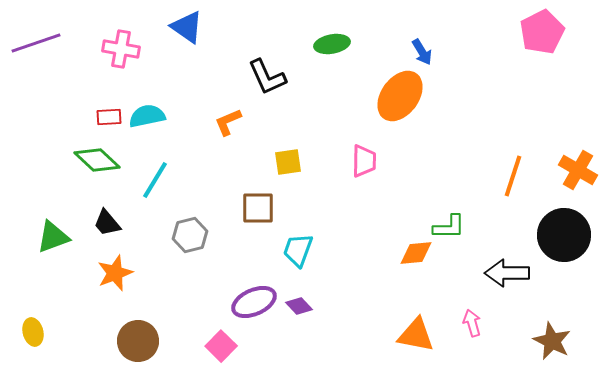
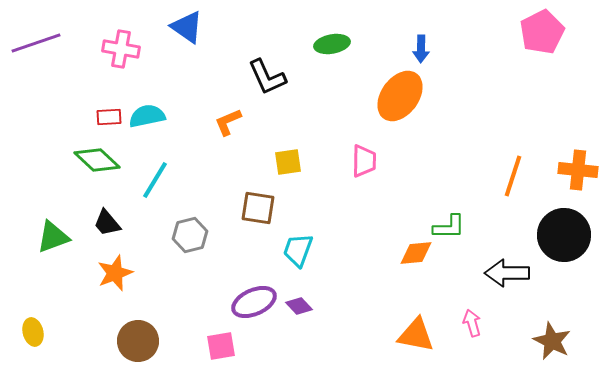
blue arrow: moved 1 px left, 3 px up; rotated 32 degrees clockwise
orange cross: rotated 24 degrees counterclockwise
brown square: rotated 9 degrees clockwise
pink square: rotated 36 degrees clockwise
